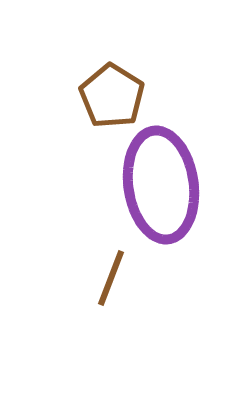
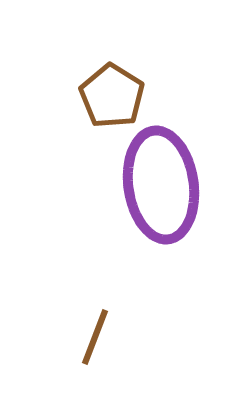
brown line: moved 16 px left, 59 px down
